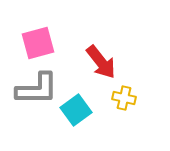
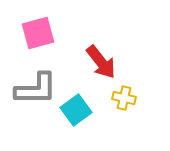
pink square: moved 10 px up
gray L-shape: moved 1 px left
